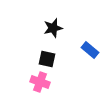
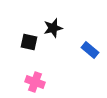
black square: moved 18 px left, 17 px up
pink cross: moved 5 px left
